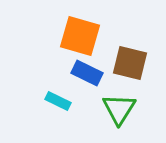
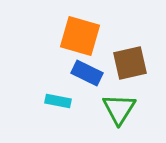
brown square: rotated 27 degrees counterclockwise
cyan rectangle: rotated 15 degrees counterclockwise
